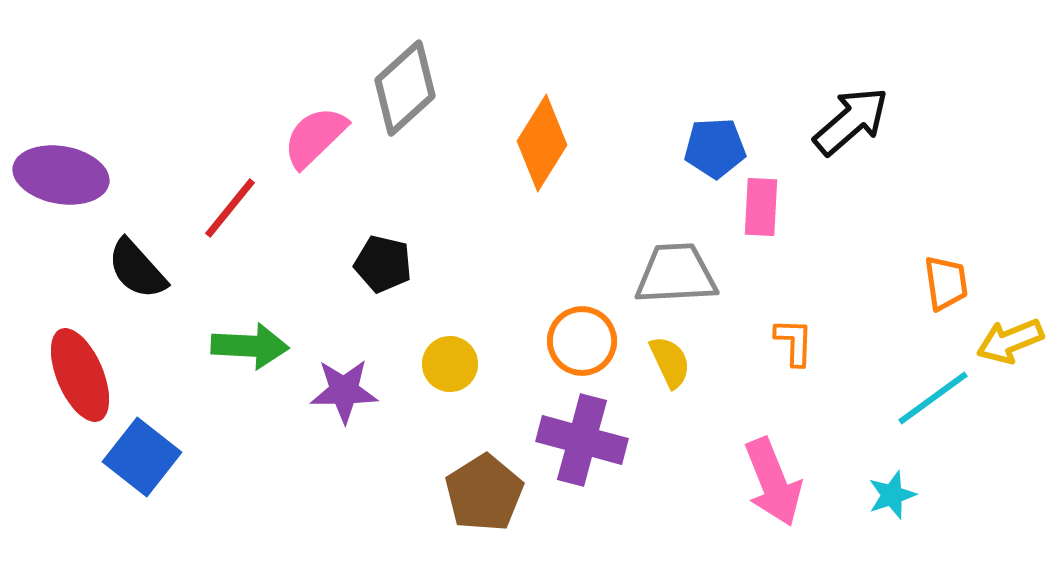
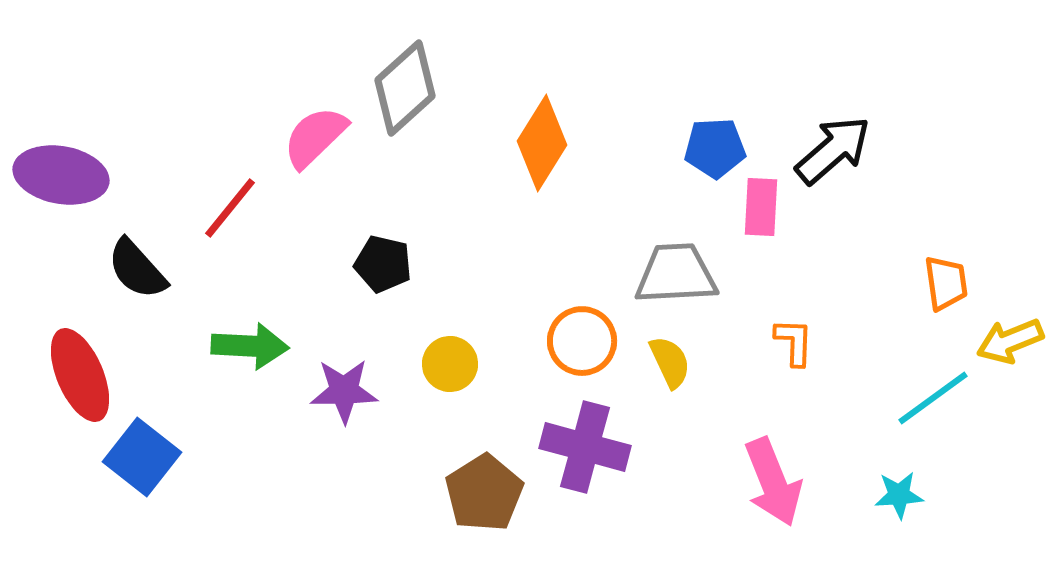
black arrow: moved 18 px left, 29 px down
purple cross: moved 3 px right, 7 px down
cyan star: moved 7 px right; rotated 15 degrees clockwise
